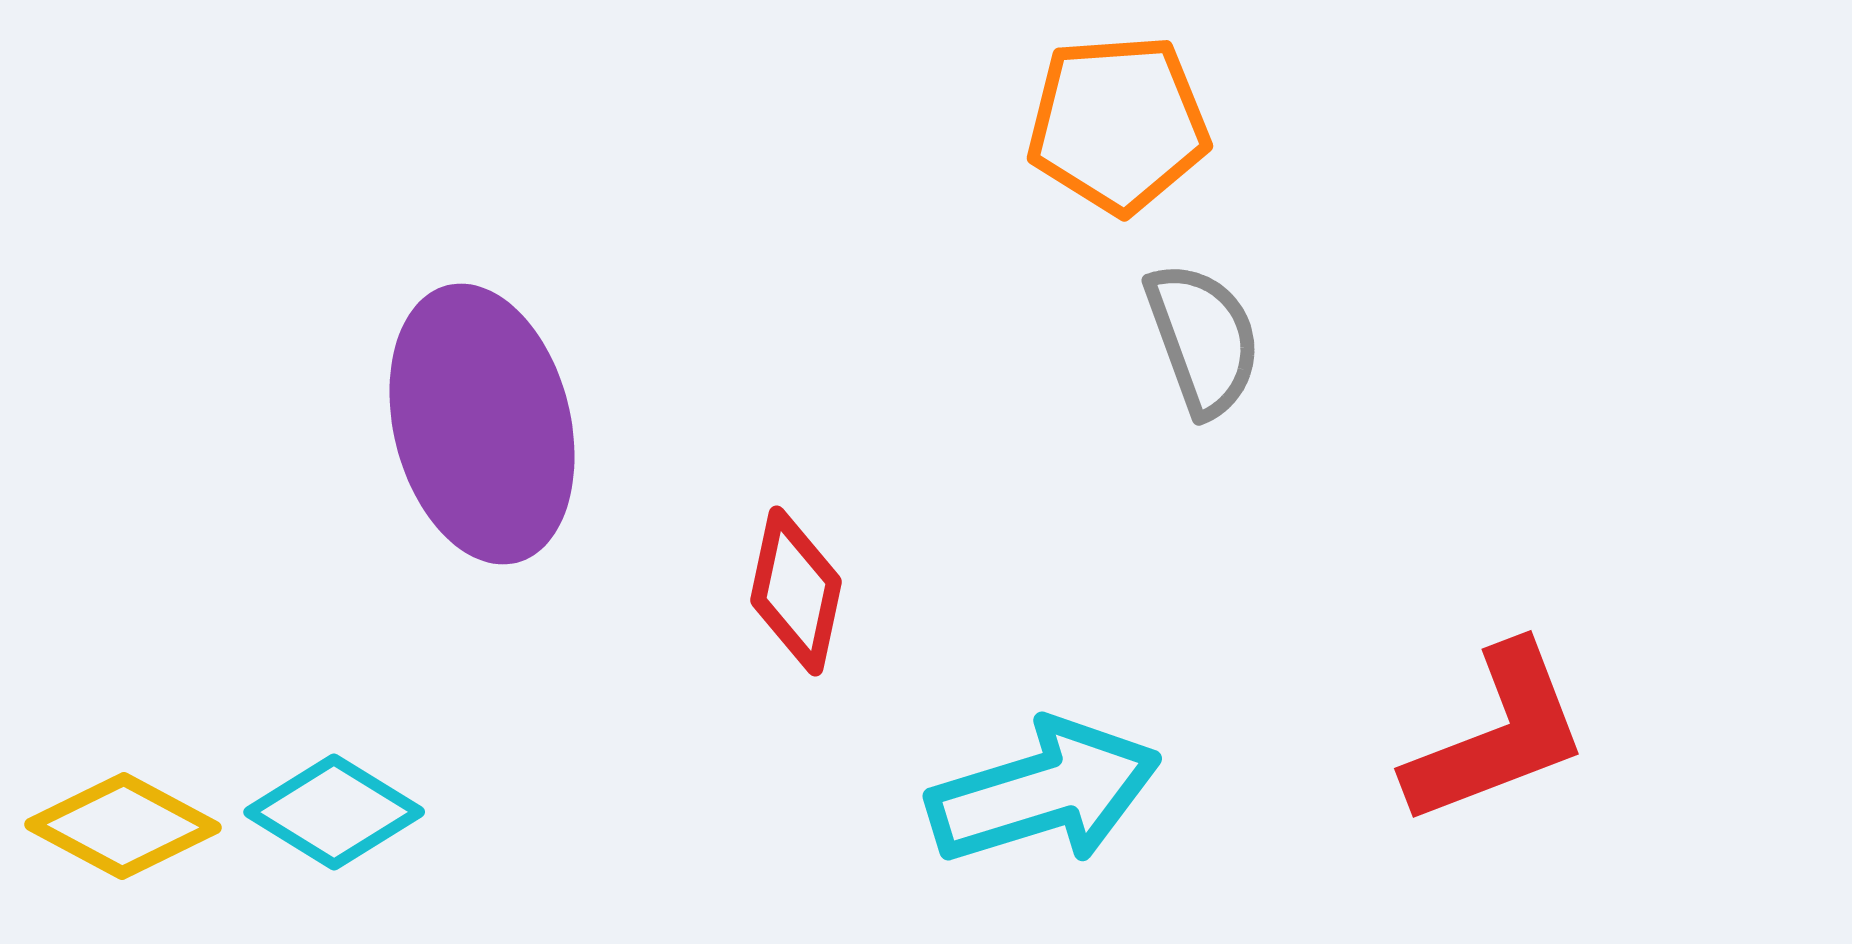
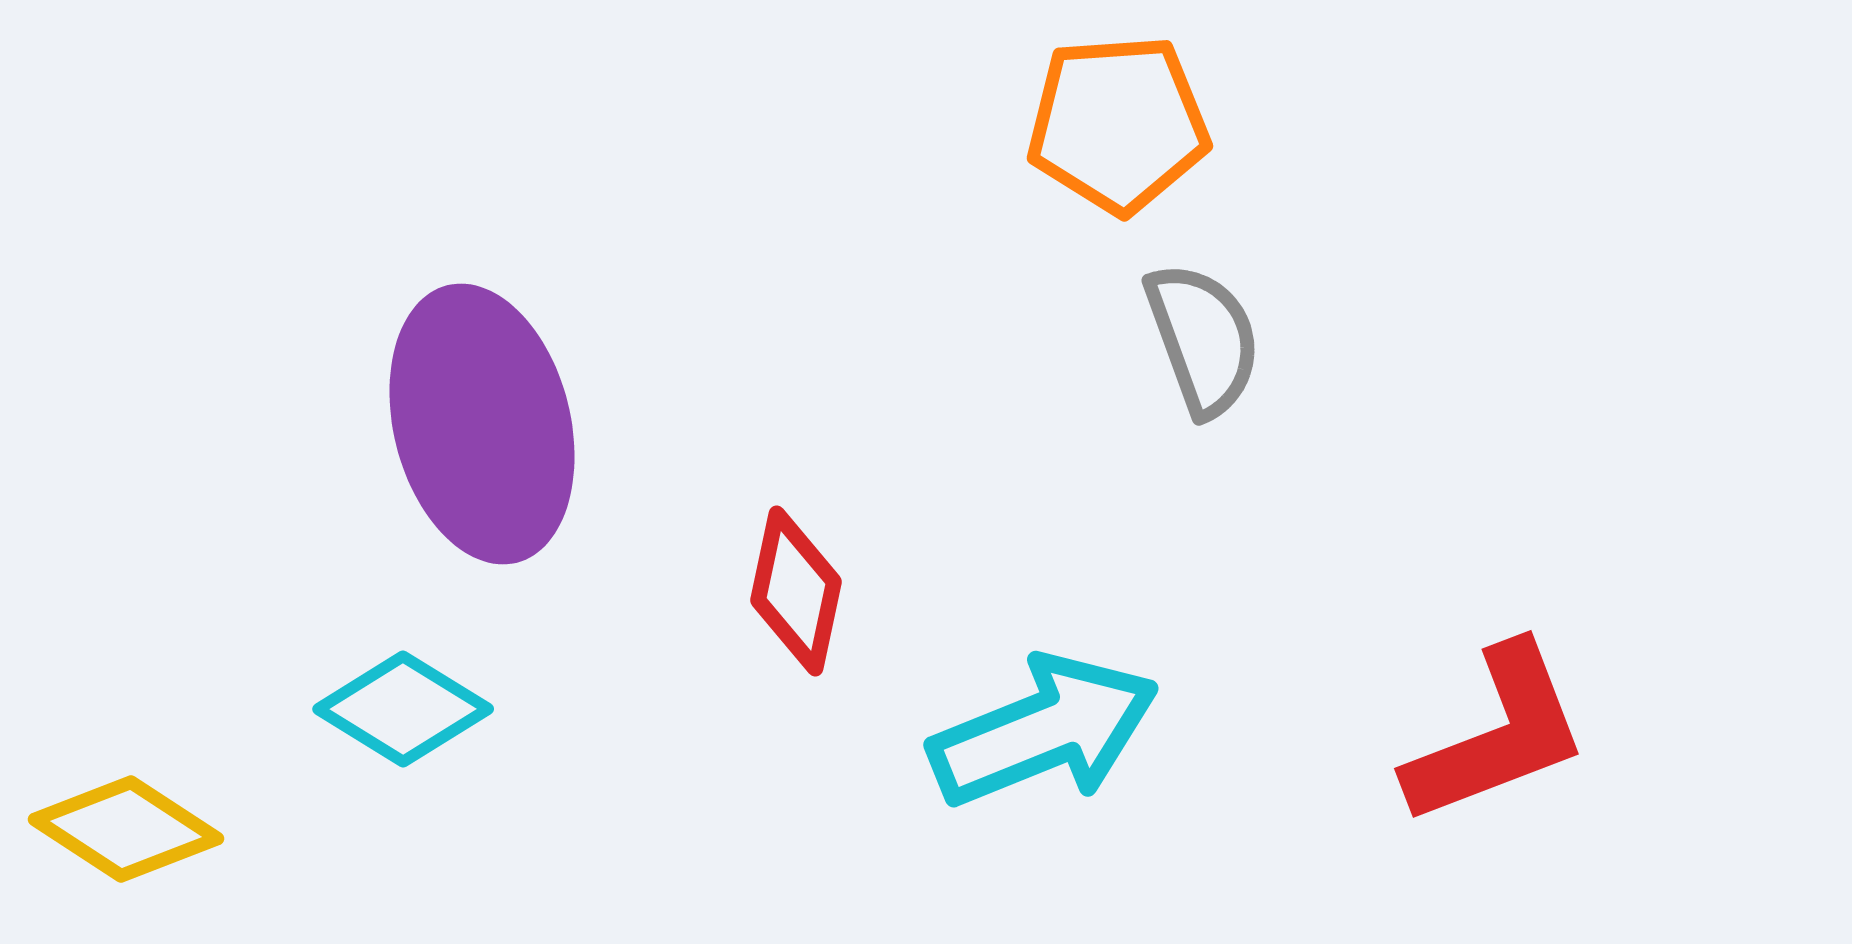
cyan arrow: moved 61 px up; rotated 5 degrees counterclockwise
cyan diamond: moved 69 px right, 103 px up
yellow diamond: moved 3 px right, 3 px down; rotated 5 degrees clockwise
